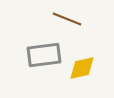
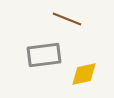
yellow diamond: moved 2 px right, 6 px down
